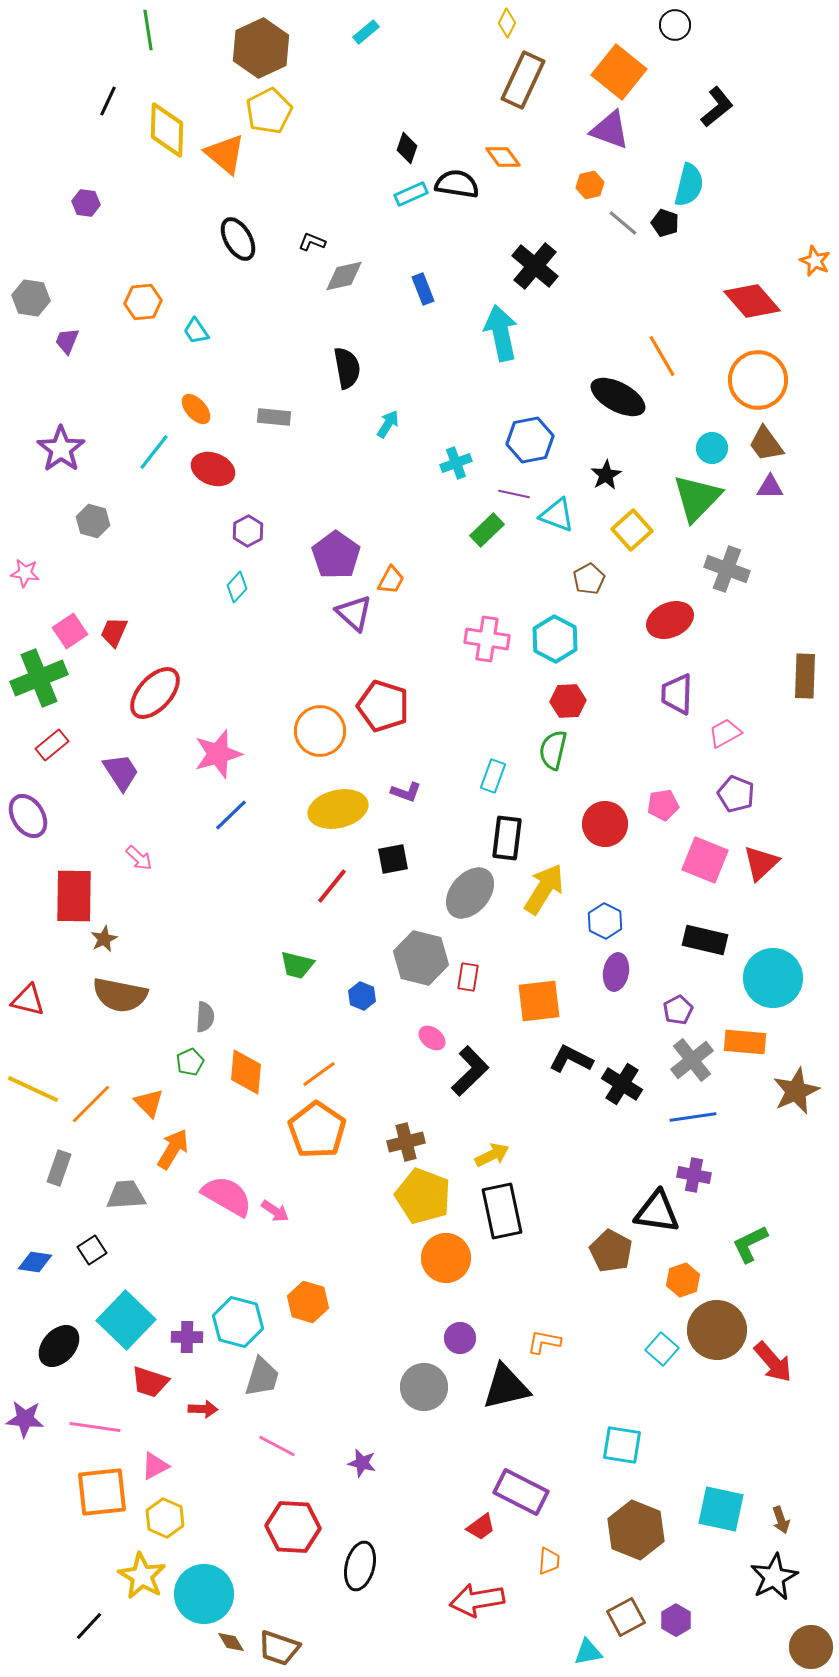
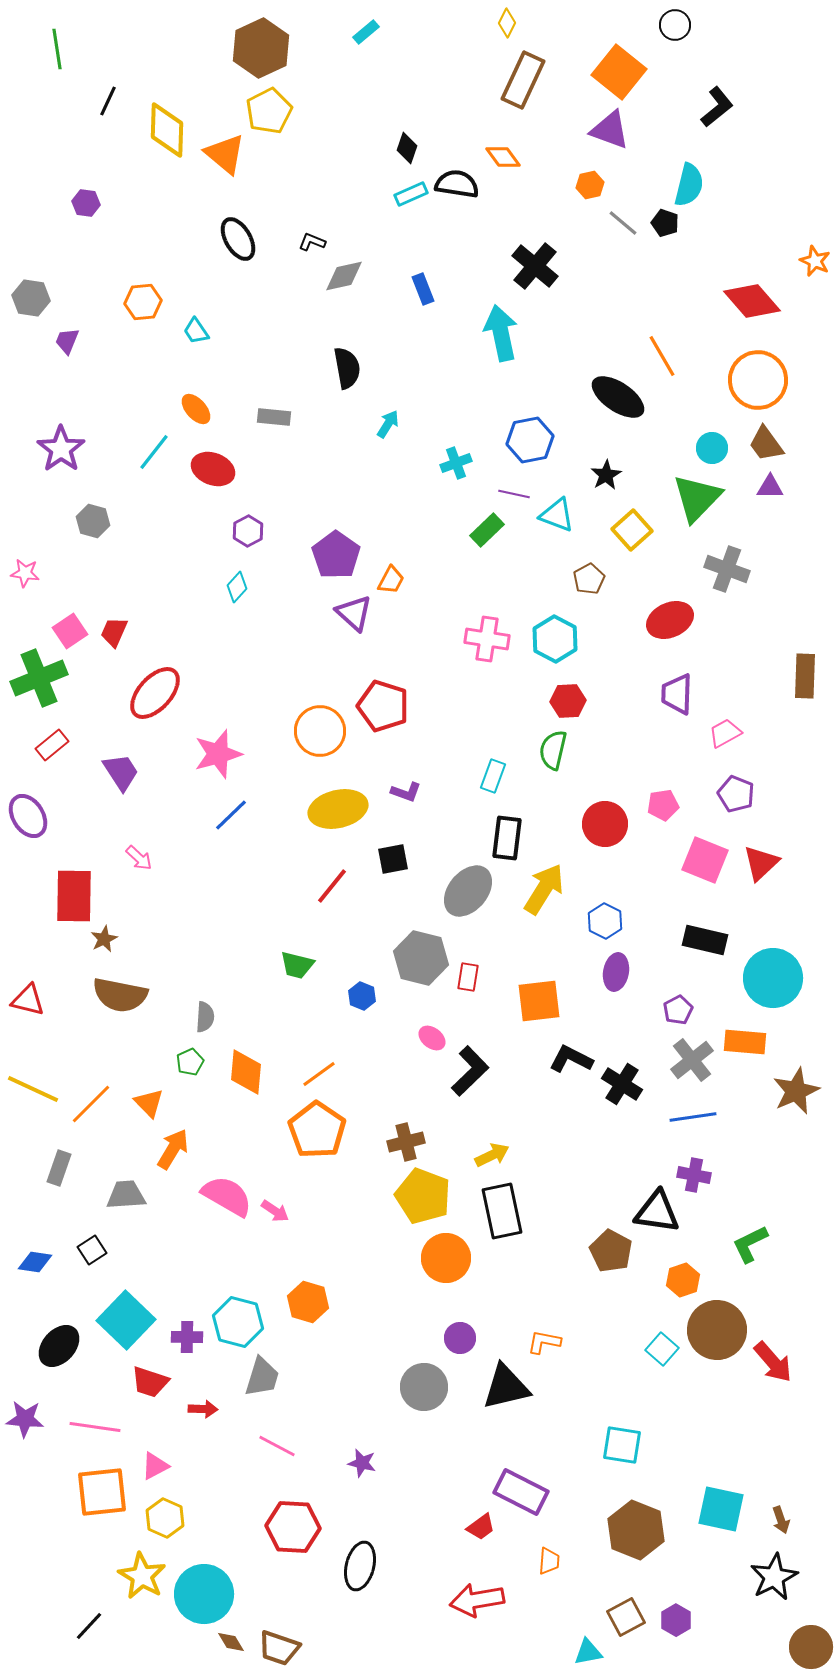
green line at (148, 30): moved 91 px left, 19 px down
black ellipse at (618, 397): rotated 6 degrees clockwise
gray ellipse at (470, 893): moved 2 px left, 2 px up
